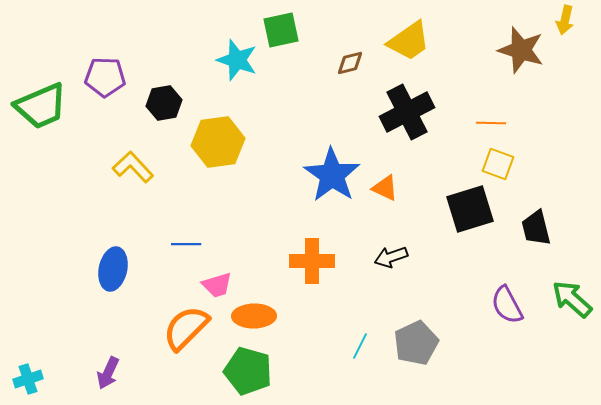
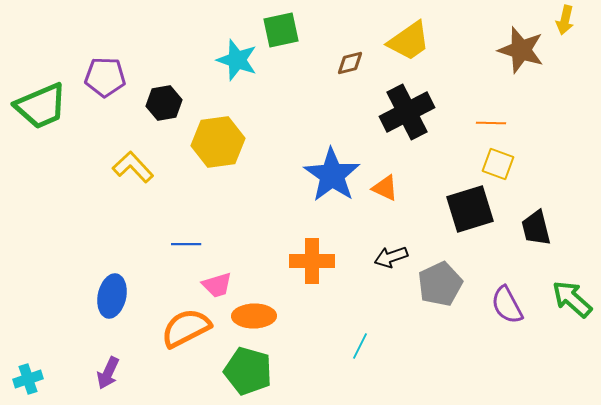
blue ellipse: moved 1 px left, 27 px down
orange semicircle: rotated 18 degrees clockwise
gray pentagon: moved 24 px right, 59 px up
